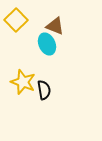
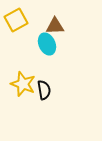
yellow square: rotated 15 degrees clockwise
brown triangle: rotated 24 degrees counterclockwise
yellow star: moved 2 px down
